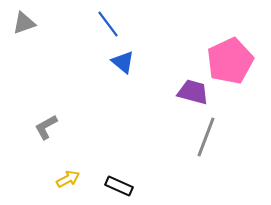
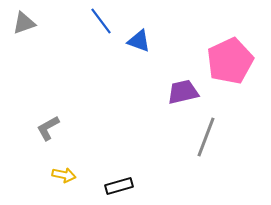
blue line: moved 7 px left, 3 px up
blue triangle: moved 16 px right, 21 px up; rotated 20 degrees counterclockwise
purple trapezoid: moved 10 px left; rotated 28 degrees counterclockwise
gray L-shape: moved 2 px right, 1 px down
yellow arrow: moved 4 px left, 4 px up; rotated 40 degrees clockwise
black rectangle: rotated 40 degrees counterclockwise
